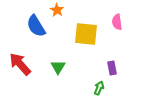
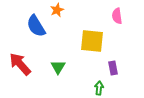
orange star: rotated 16 degrees clockwise
pink semicircle: moved 6 px up
yellow square: moved 6 px right, 7 px down
purple rectangle: moved 1 px right
green arrow: rotated 16 degrees counterclockwise
